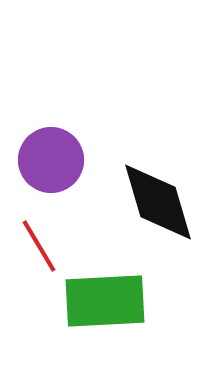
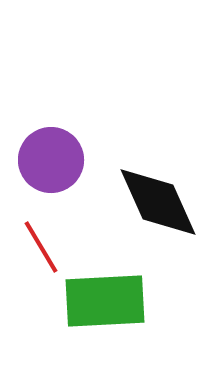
black diamond: rotated 8 degrees counterclockwise
red line: moved 2 px right, 1 px down
